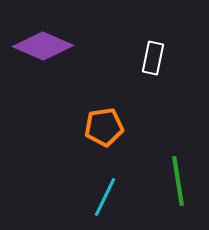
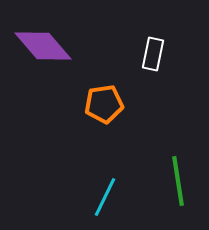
purple diamond: rotated 26 degrees clockwise
white rectangle: moved 4 px up
orange pentagon: moved 23 px up
